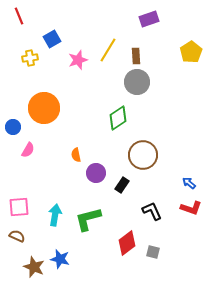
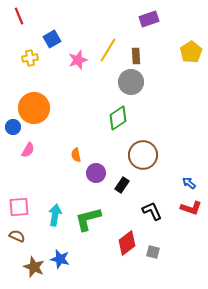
gray circle: moved 6 px left
orange circle: moved 10 px left
